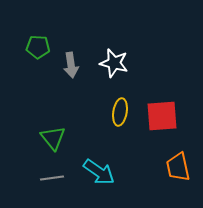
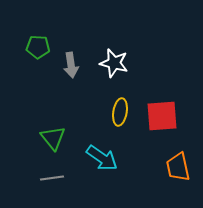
cyan arrow: moved 3 px right, 14 px up
